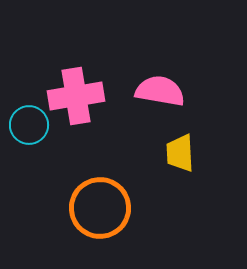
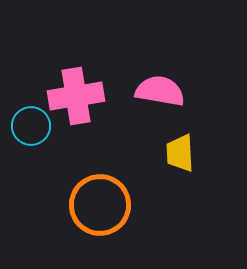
cyan circle: moved 2 px right, 1 px down
orange circle: moved 3 px up
